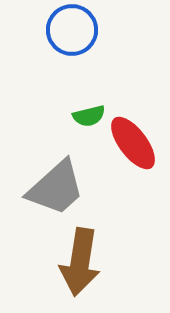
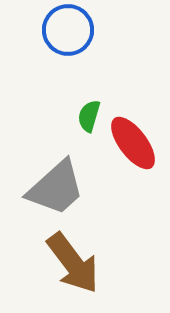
blue circle: moved 4 px left
green semicircle: rotated 120 degrees clockwise
brown arrow: moved 7 px left, 1 px down; rotated 46 degrees counterclockwise
